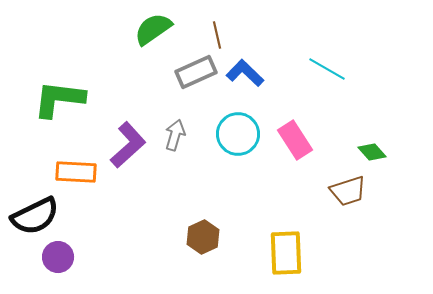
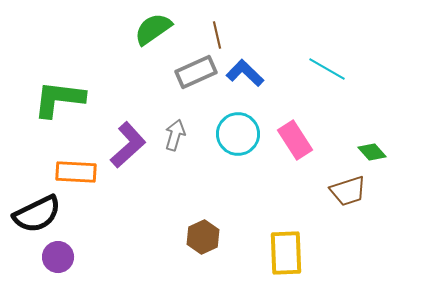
black semicircle: moved 2 px right, 2 px up
